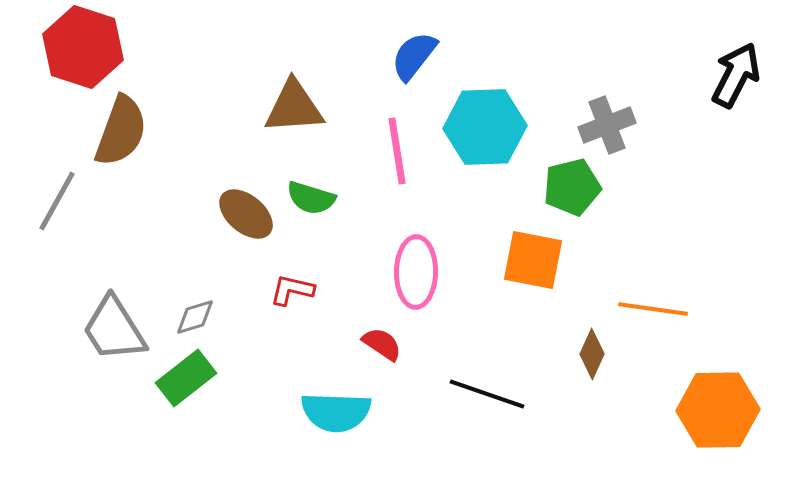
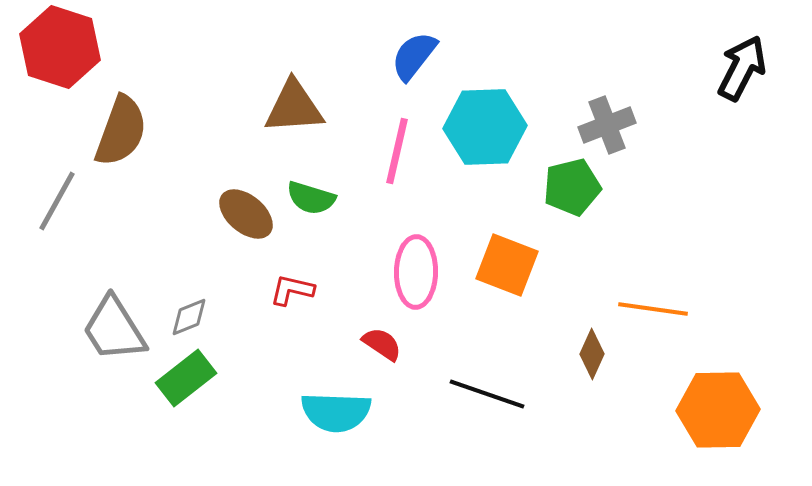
red hexagon: moved 23 px left
black arrow: moved 6 px right, 7 px up
pink line: rotated 22 degrees clockwise
orange square: moved 26 px left, 5 px down; rotated 10 degrees clockwise
gray diamond: moved 6 px left; rotated 6 degrees counterclockwise
